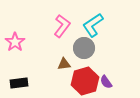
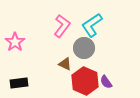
cyan L-shape: moved 1 px left
brown triangle: moved 1 px right; rotated 32 degrees clockwise
red hexagon: rotated 20 degrees counterclockwise
